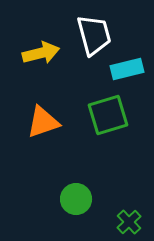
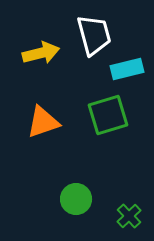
green cross: moved 6 px up
